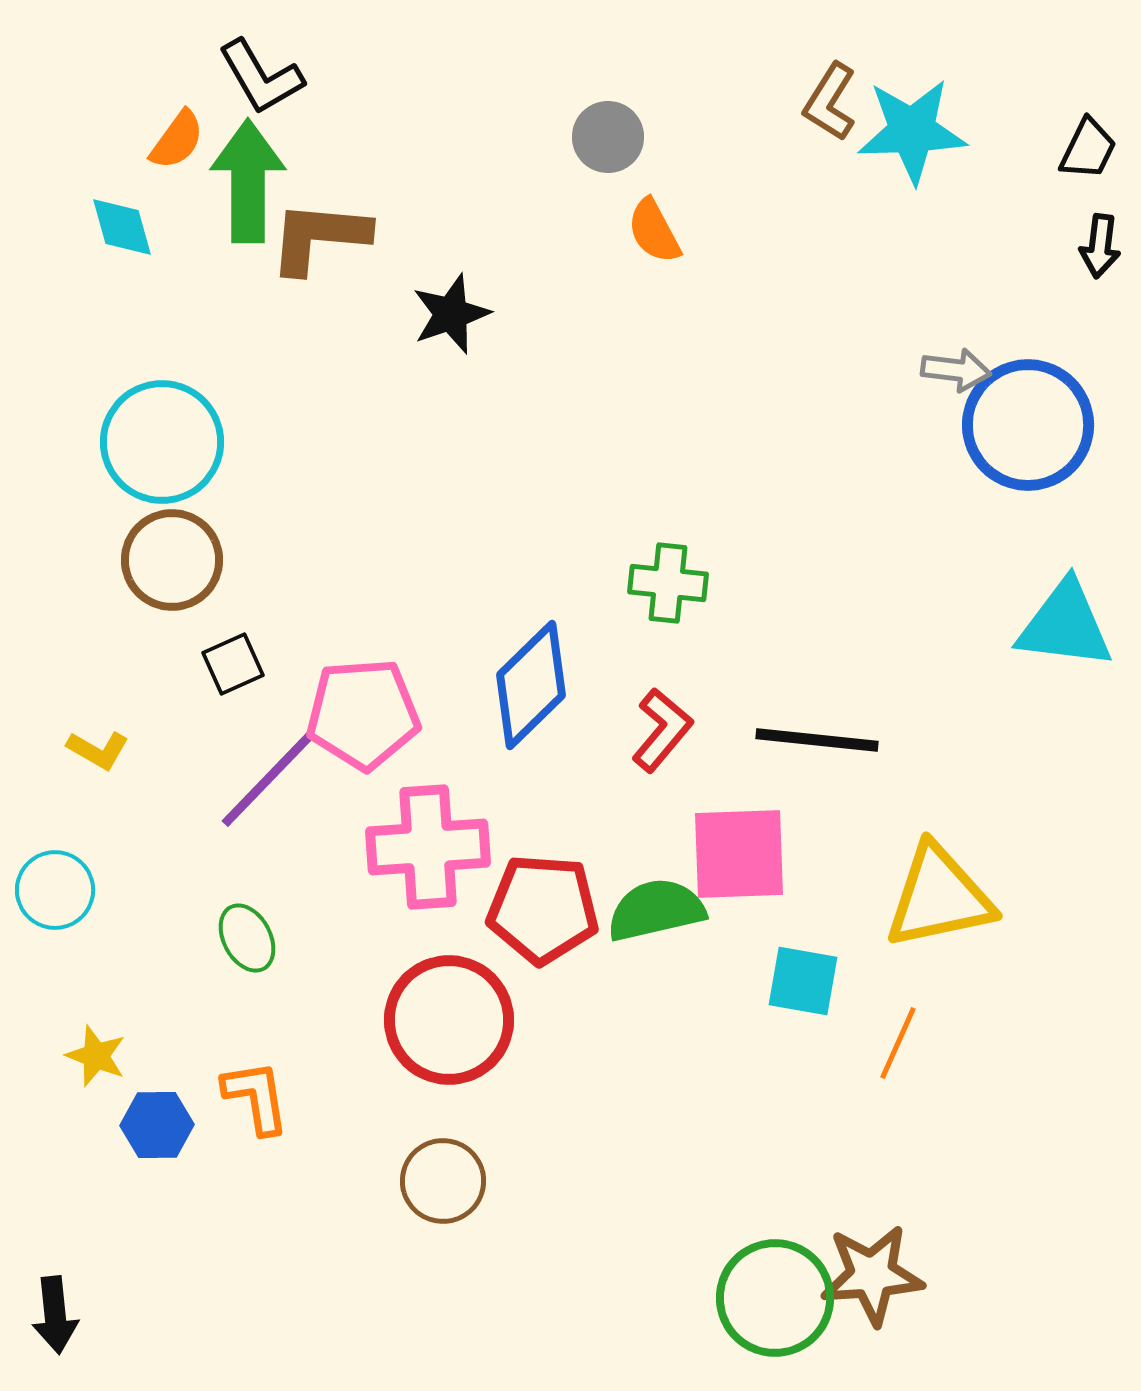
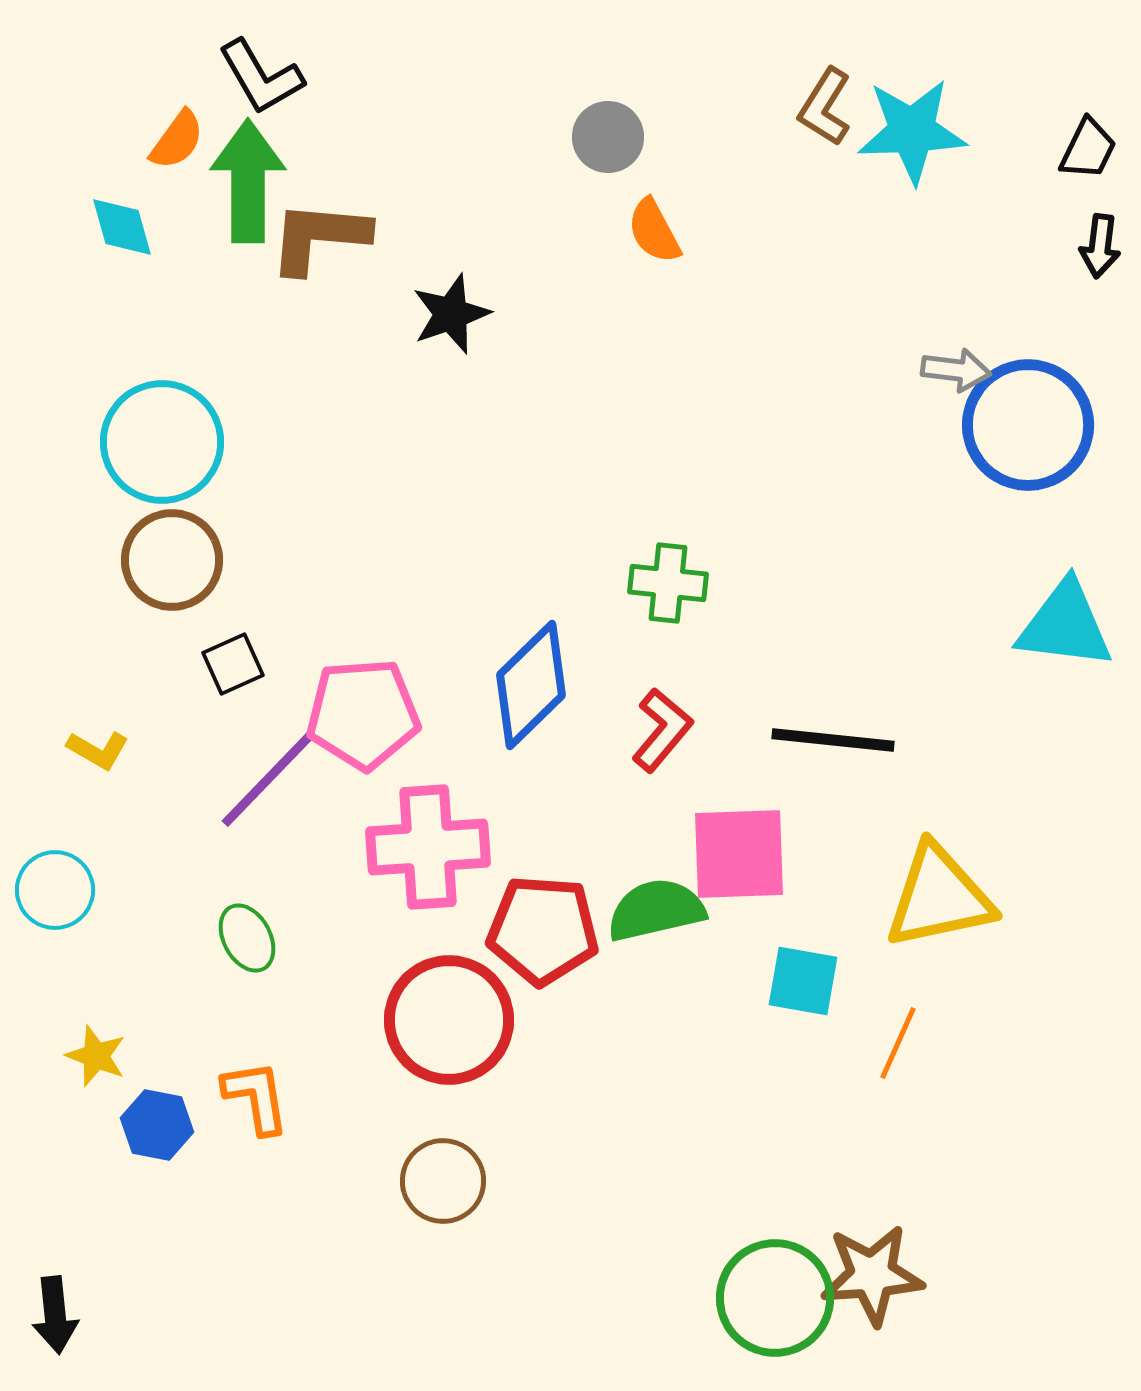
brown L-shape at (830, 102): moved 5 px left, 5 px down
black line at (817, 740): moved 16 px right
red pentagon at (543, 909): moved 21 px down
blue hexagon at (157, 1125): rotated 12 degrees clockwise
